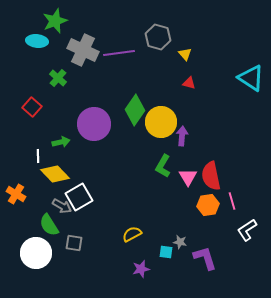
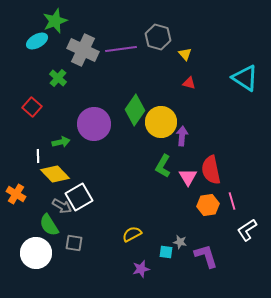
cyan ellipse: rotated 35 degrees counterclockwise
purple line: moved 2 px right, 4 px up
cyan triangle: moved 6 px left
red semicircle: moved 6 px up
purple L-shape: moved 1 px right, 2 px up
